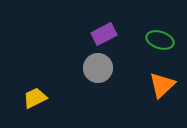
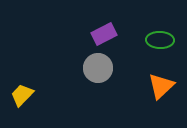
green ellipse: rotated 16 degrees counterclockwise
orange triangle: moved 1 px left, 1 px down
yellow trapezoid: moved 13 px left, 3 px up; rotated 20 degrees counterclockwise
